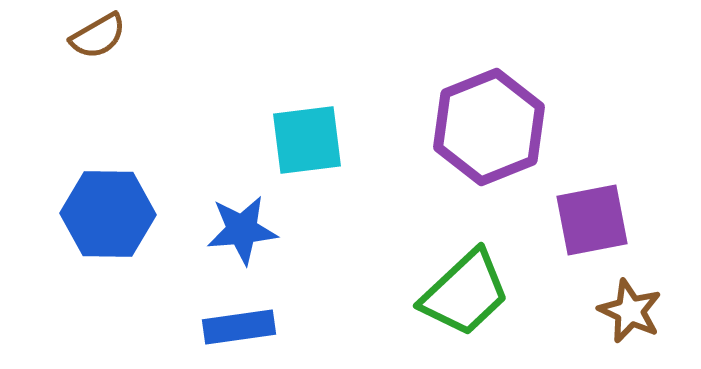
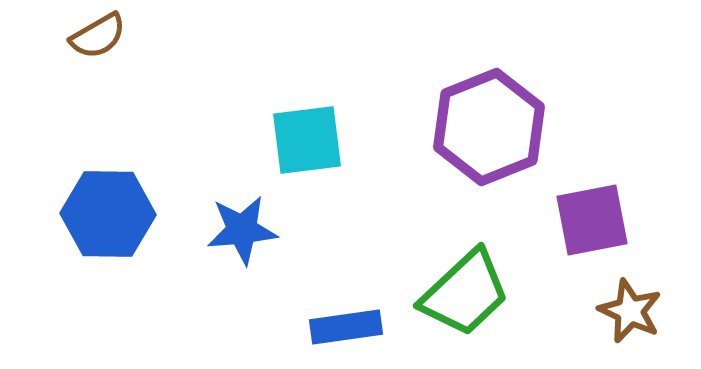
blue rectangle: moved 107 px right
